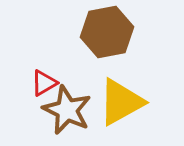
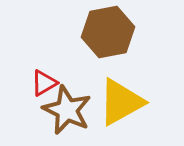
brown hexagon: moved 1 px right
